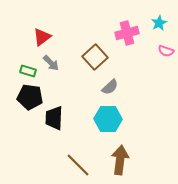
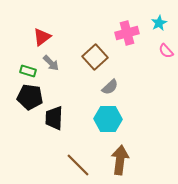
pink semicircle: rotated 28 degrees clockwise
